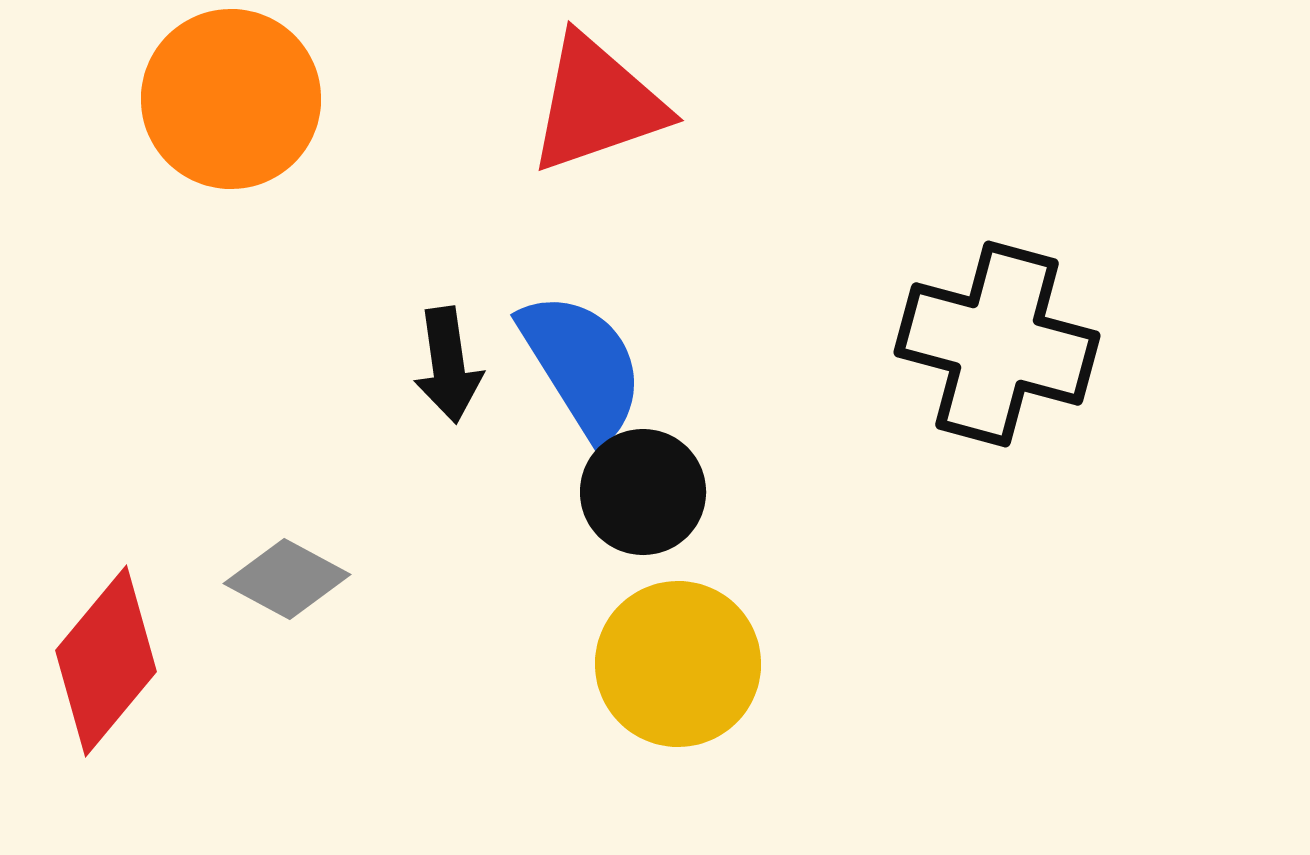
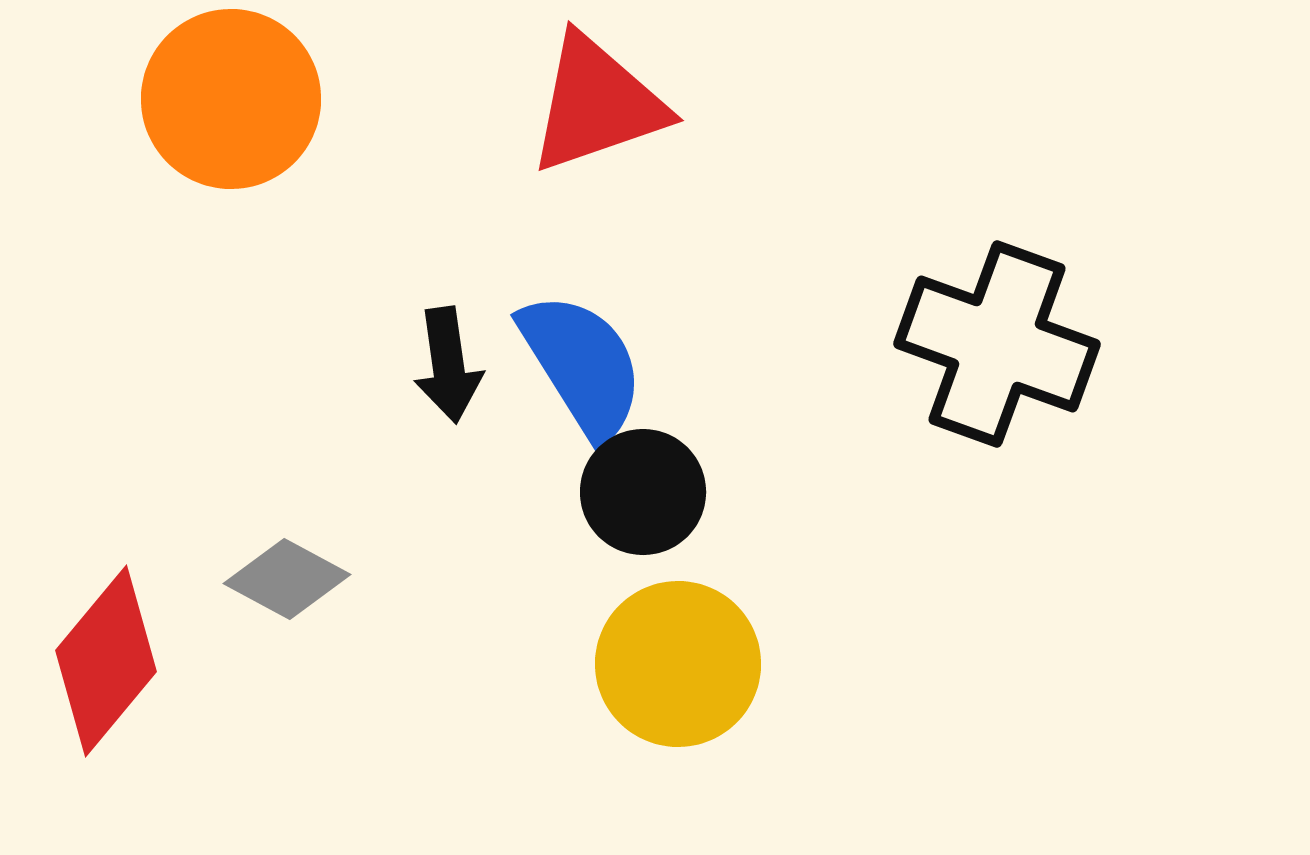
black cross: rotated 5 degrees clockwise
